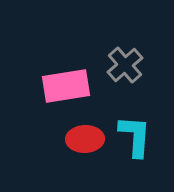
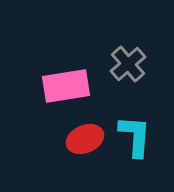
gray cross: moved 3 px right, 1 px up
red ellipse: rotated 21 degrees counterclockwise
